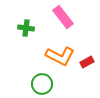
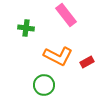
pink rectangle: moved 3 px right, 2 px up
orange L-shape: moved 2 px left
green circle: moved 2 px right, 1 px down
